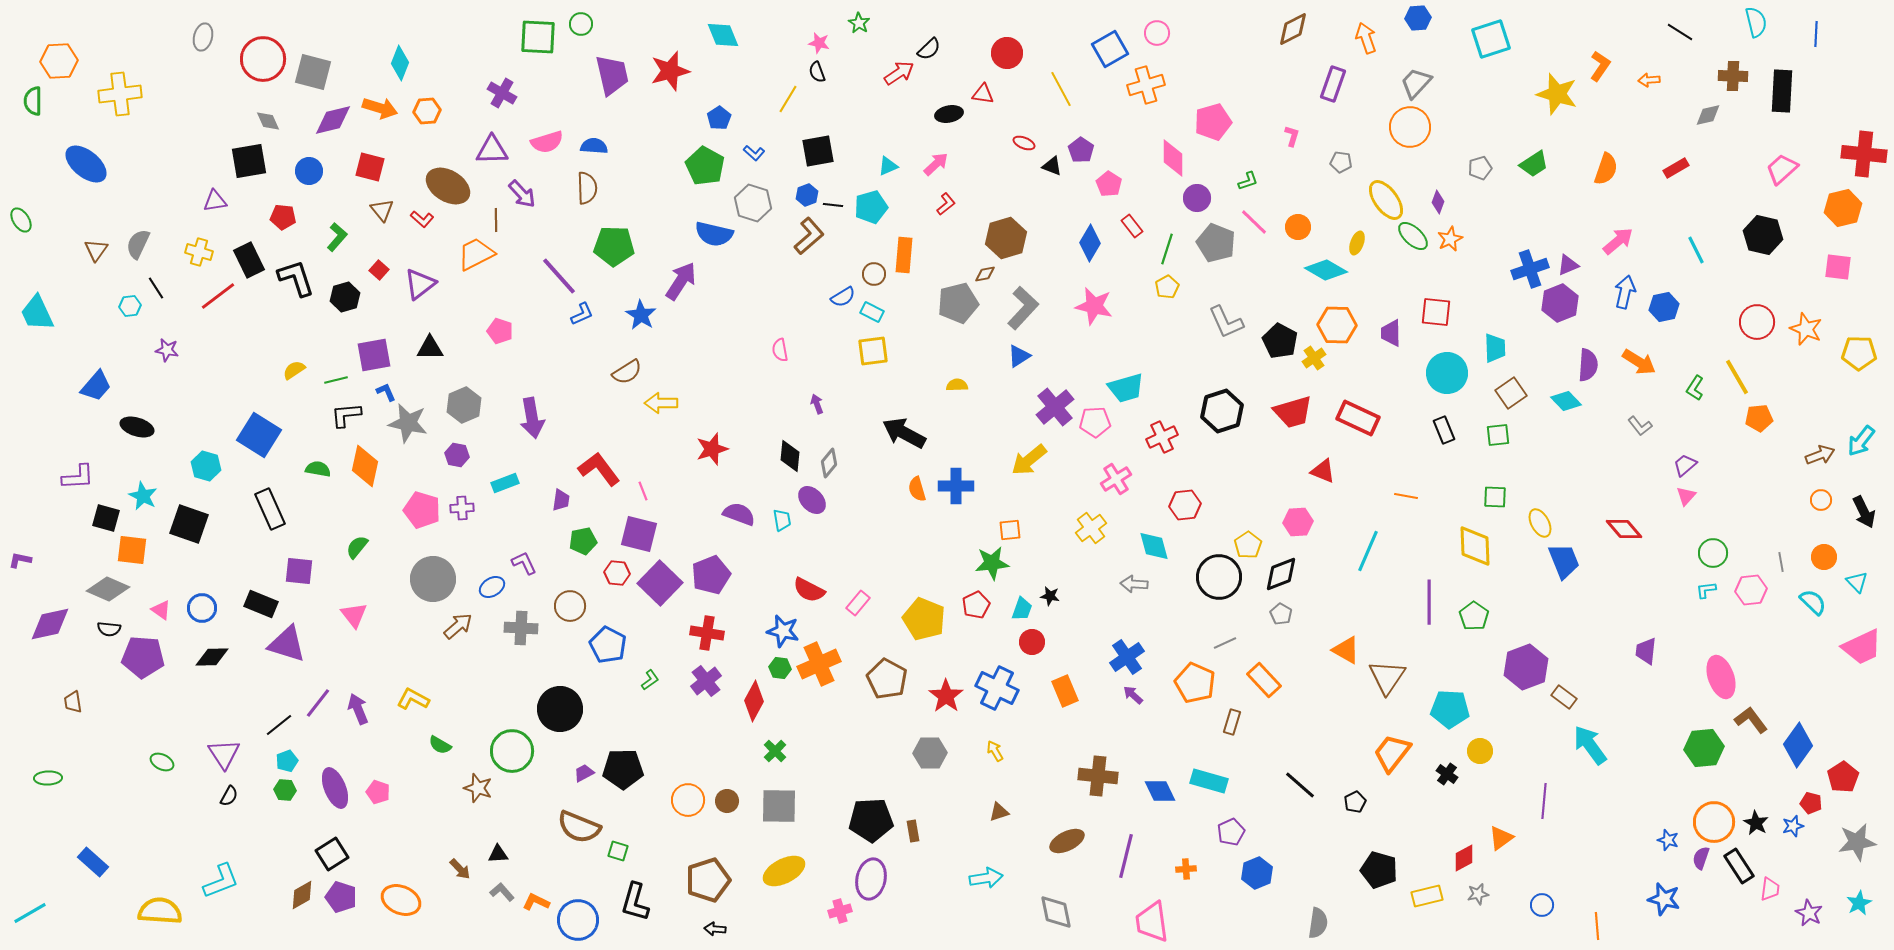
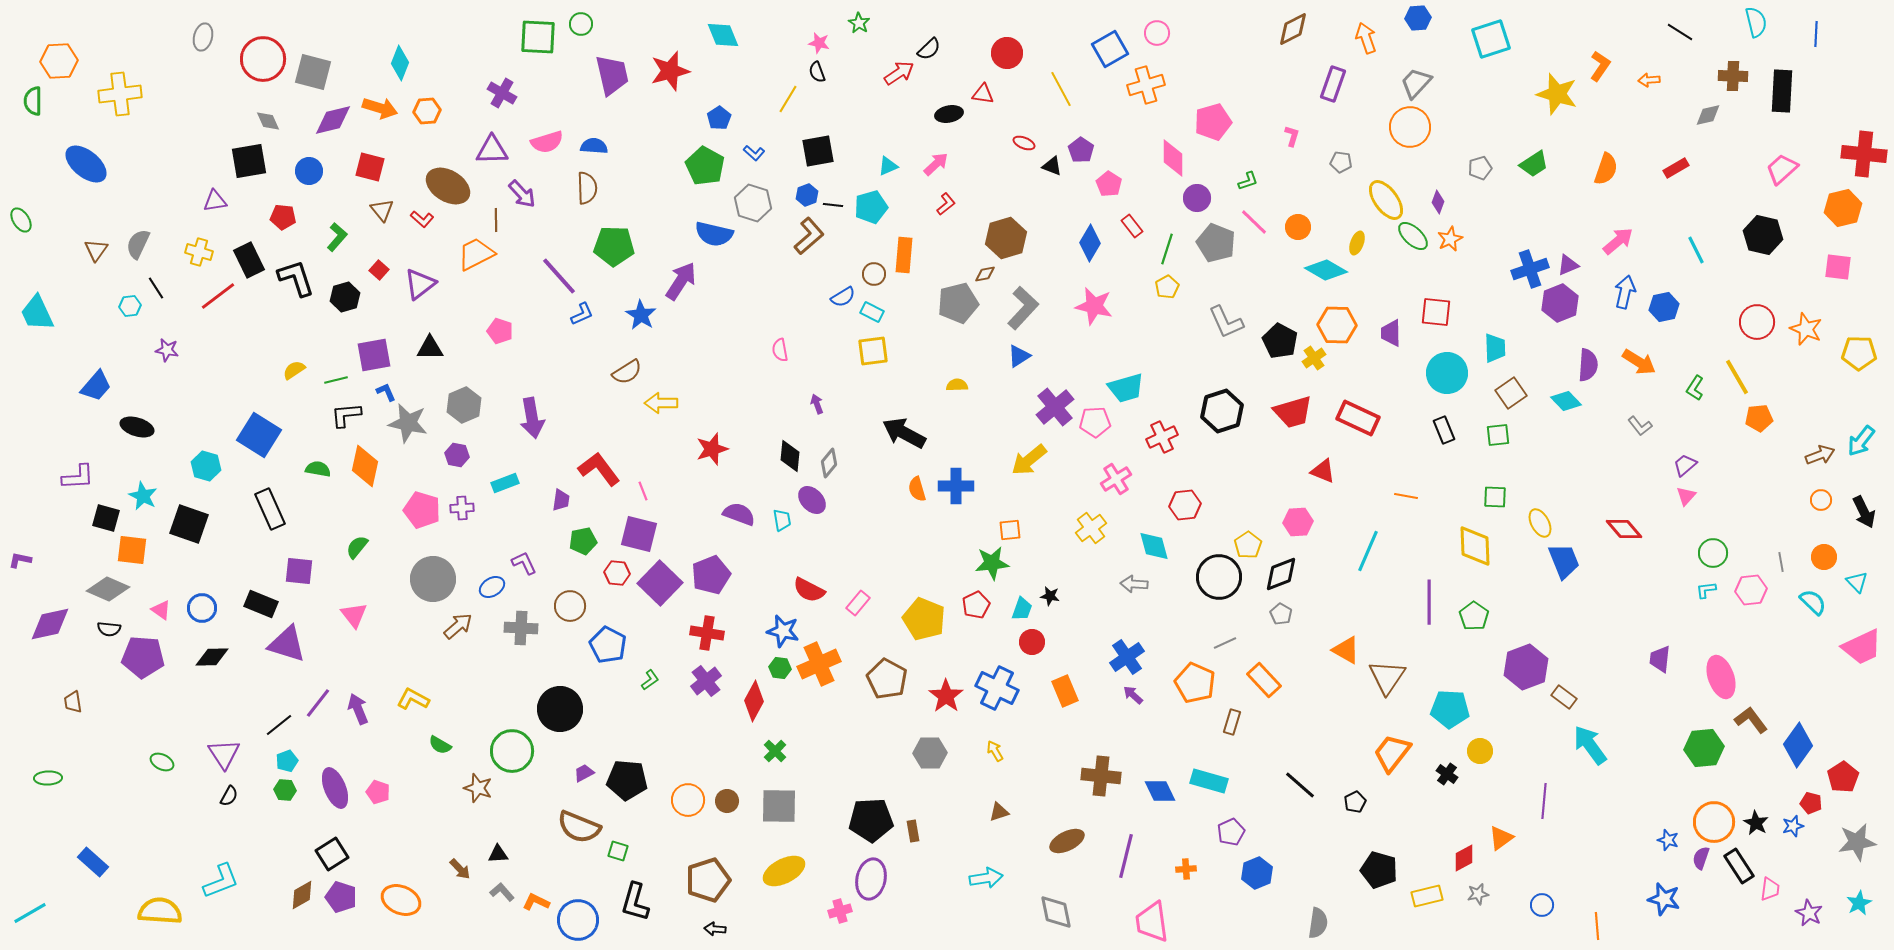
purple trapezoid at (1646, 651): moved 14 px right, 8 px down
black pentagon at (623, 769): moved 4 px right, 11 px down; rotated 6 degrees clockwise
brown cross at (1098, 776): moved 3 px right
